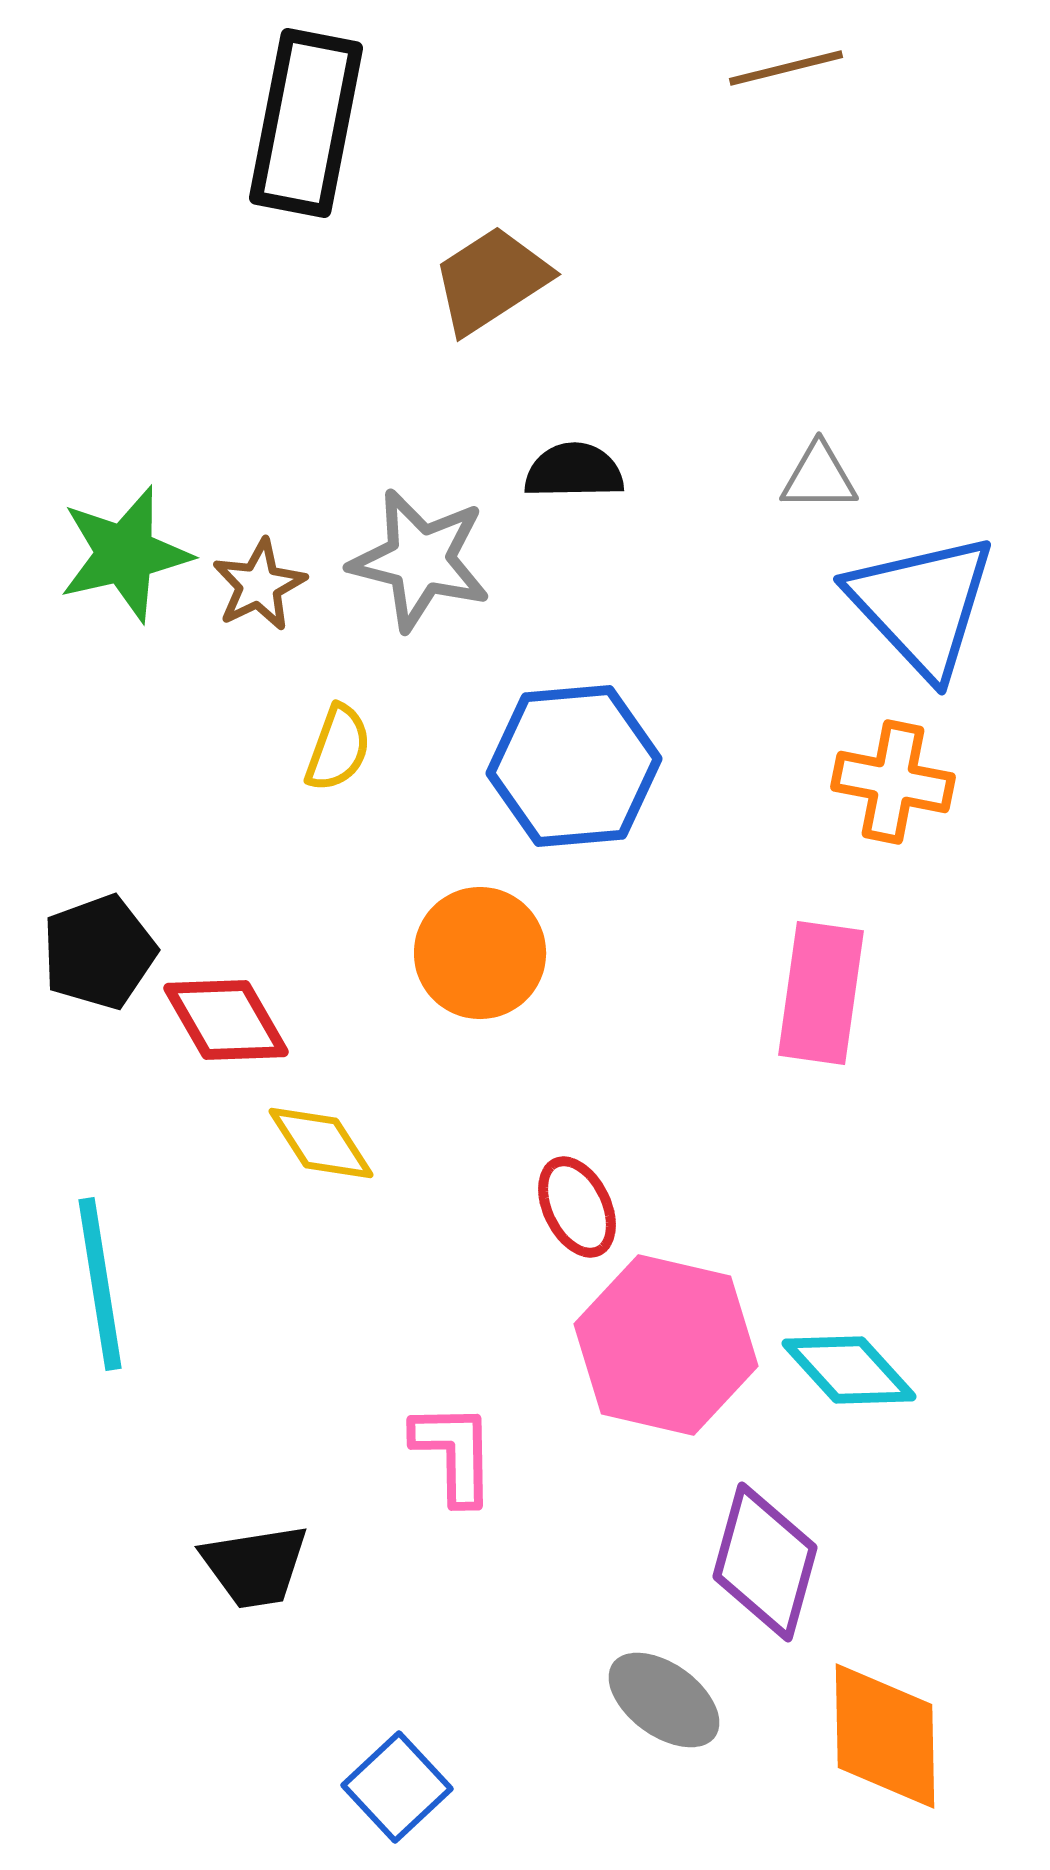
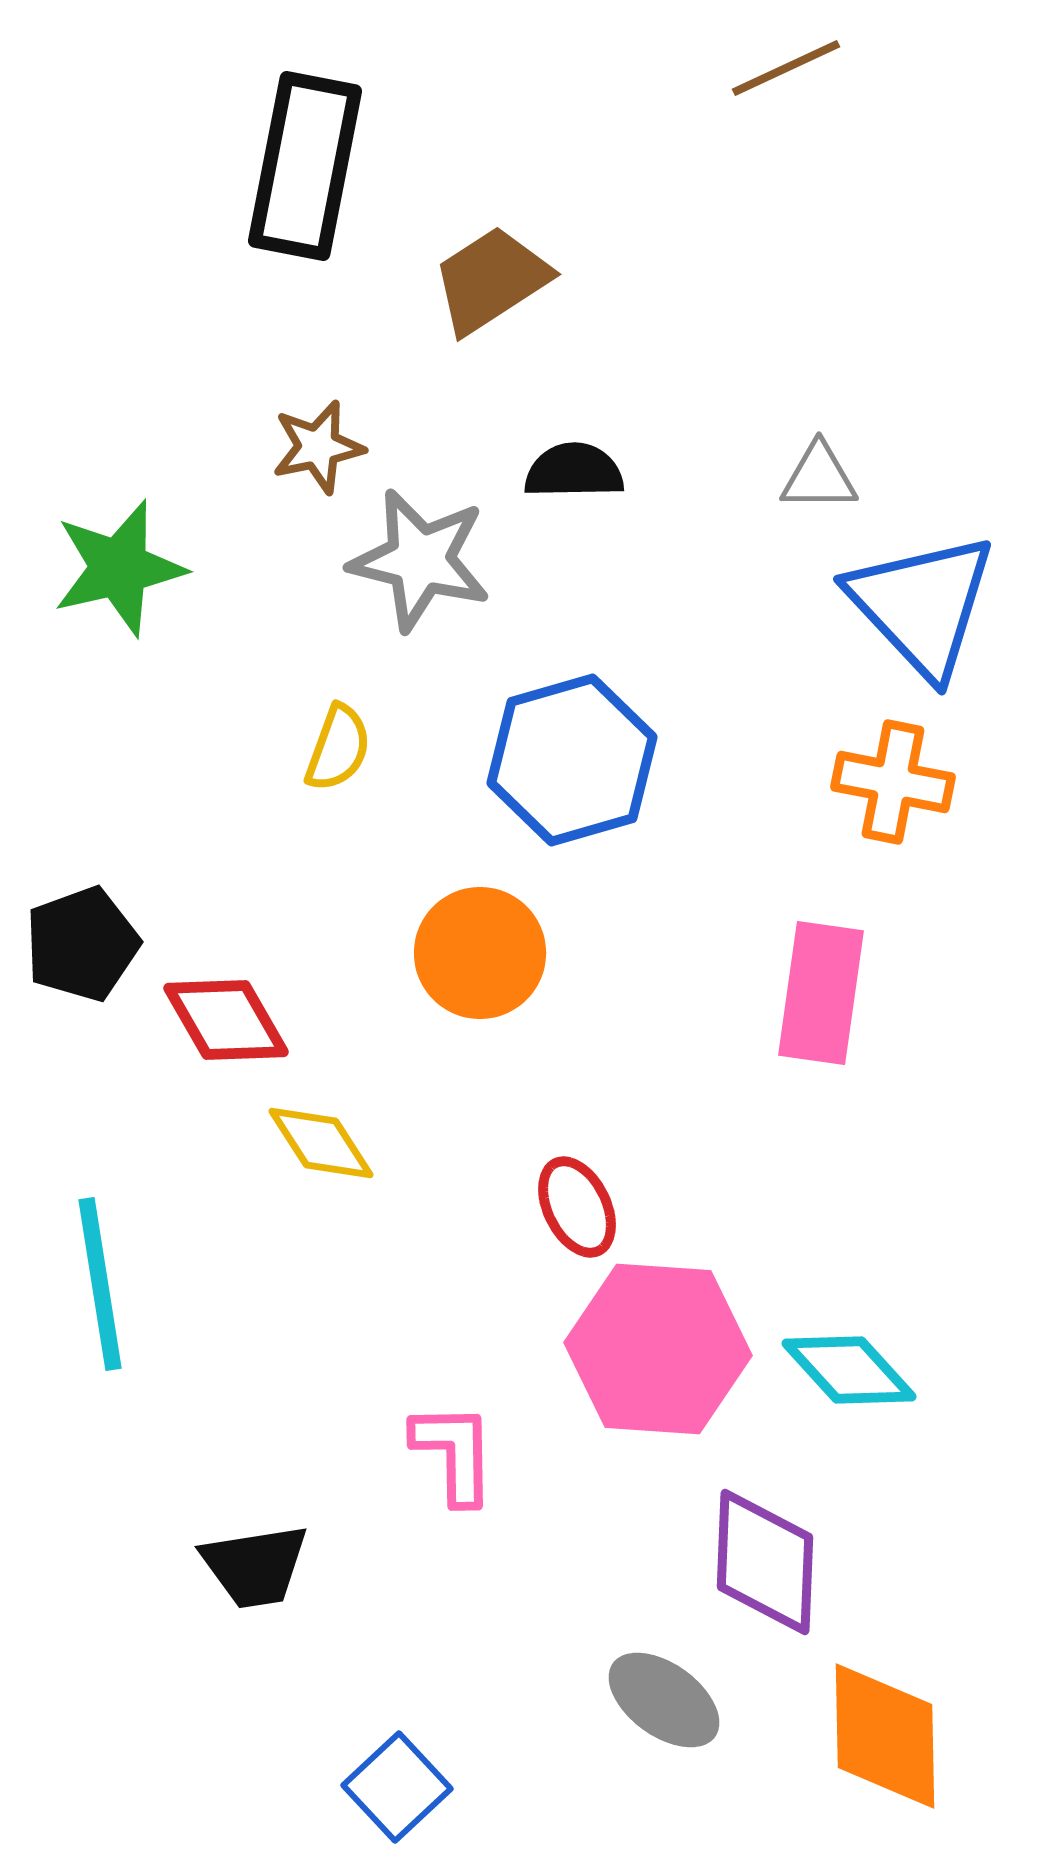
brown line: rotated 11 degrees counterclockwise
black rectangle: moved 1 px left, 43 px down
green star: moved 6 px left, 14 px down
brown star: moved 59 px right, 138 px up; rotated 14 degrees clockwise
blue hexagon: moved 2 px left, 6 px up; rotated 11 degrees counterclockwise
black pentagon: moved 17 px left, 8 px up
pink hexagon: moved 8 px left, 4 px down; rotated 9 degrees counterclockwise
purple diamond: rotated 13 degrees counterclockwise
